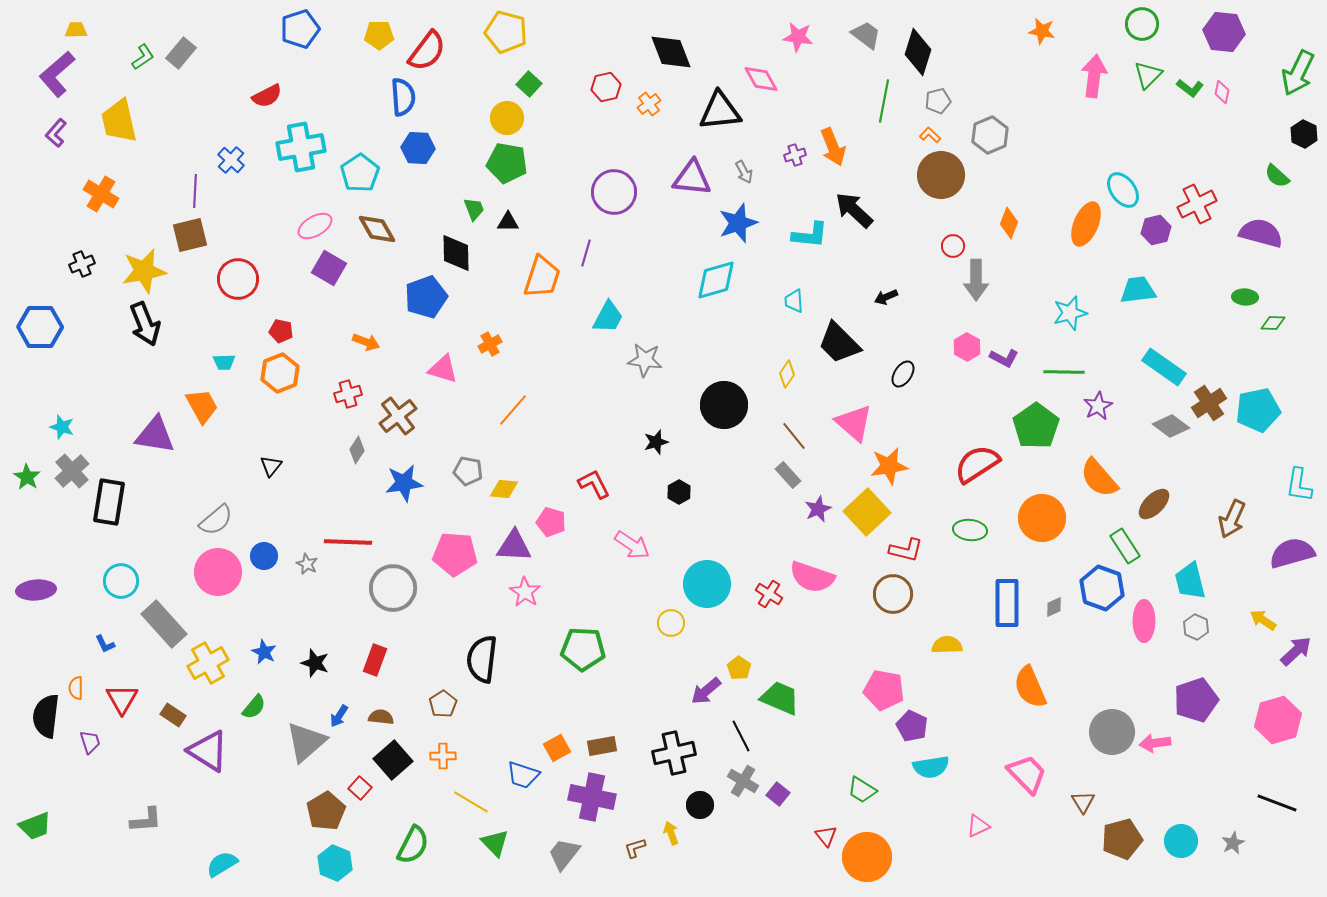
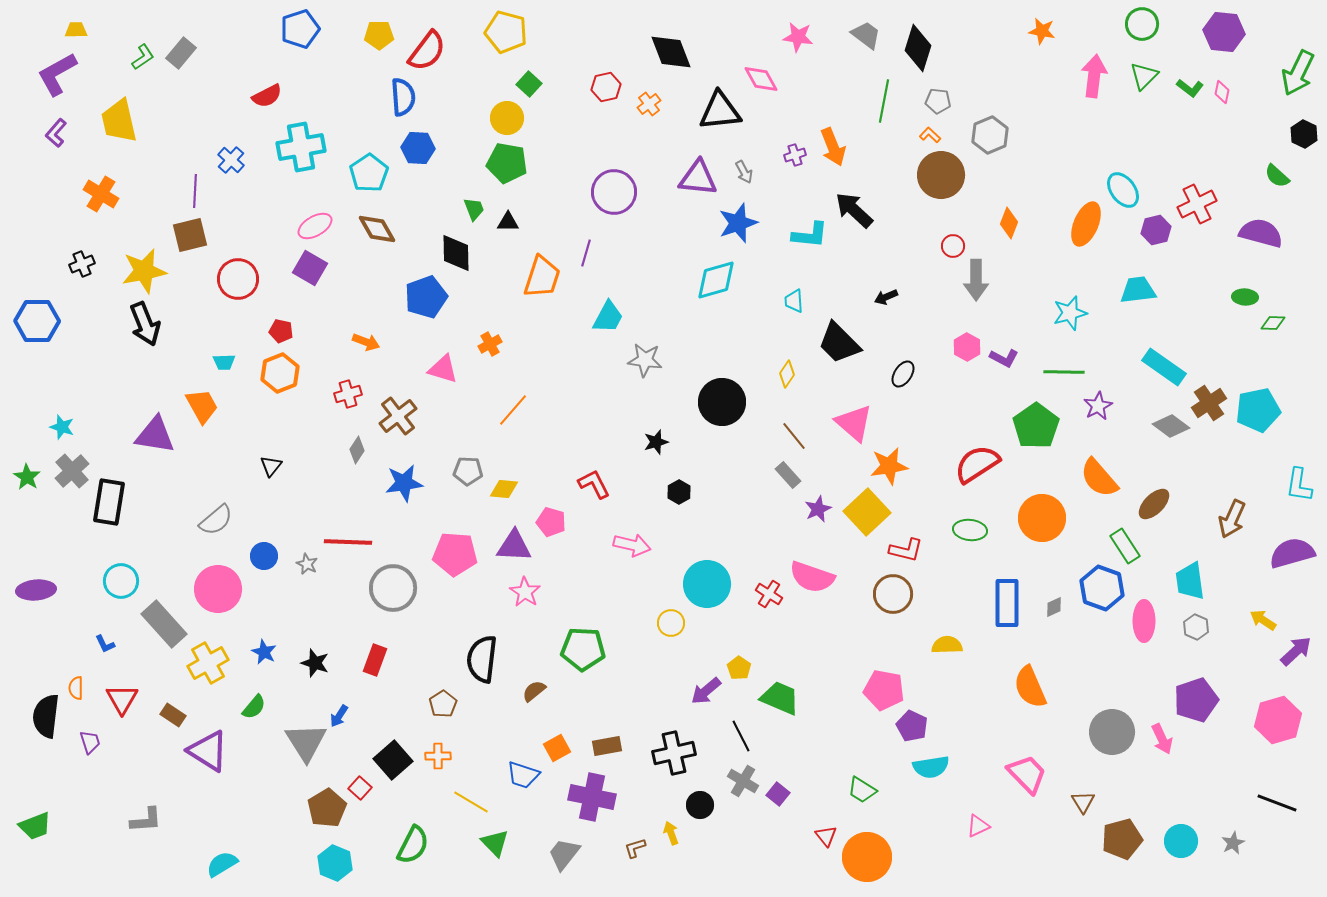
black diamond at (918, 52): moved 4 px up
purple L-shape at (57, 74): rotated 12 degrees clockwise
green triangle at (1148, 75): moved 4 px left, 1 px down
gray pentagon at (938, 101): rotated 20 degrees clockwise
cyan pentagon at (360, 173): moved 9 px right
purple triangle at (692, 178): moved 6 px right
purple square at (329, 268): moved 19 px left
blue hexagon at (40, 327): moved 3 px left, 6 px up
black circle at (724, 405): moved 2 px left, 3 px up
gray pentagon at (468, 471): rotated 8 degrees counterclockwise
pink arrow at (632, 545): rotated 21 degrees counterclockwise
pink circle at (218, 572): moved 17 px down
cyan trapezoid at (1190, 581): rotated 6 degrees clockwise
brown semicircle at (381, 717): moved 153 px right, 26 px up; rotated 45 degrees counterclockwise
gray triangle at (306, 742): rotated 21 degrees counterclockwise
pink arrow at (1155, 743): moved 7 px right, 4 px up; rotated 108 degrees counterclockwise
brown rectangle at (602, 746): moved 5 px right
orange cross at (443, 756): moved 5 px left
brown pentagon at (326, 811): moved 1 px right, 3 px up
